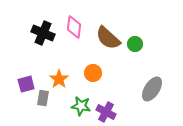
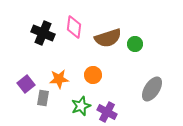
brown semicircle: rotated 60 degrees counterclockwise
orange circle: moved 2 px down
orange star: rotated 30 degrees clockwise
purple square: rotated 24 degrees counterclockwise
green star: rotated 30 degrees counterclockwise
purple cross: moved 1 px right
